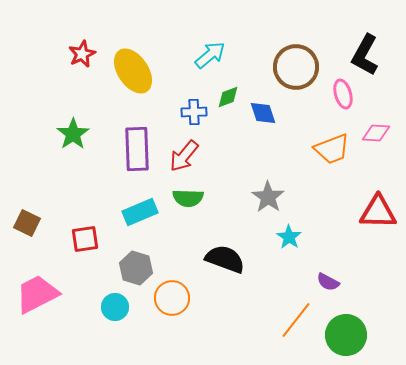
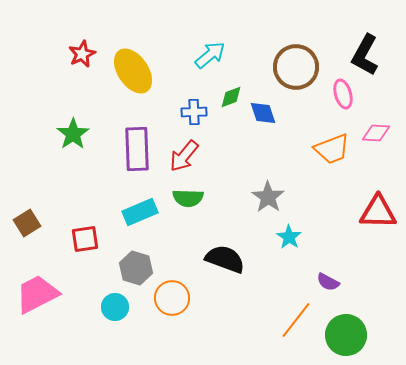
green diamond: moved 3 px right
brown square: rotated 32 degrees clockwise
